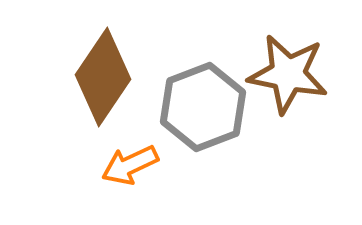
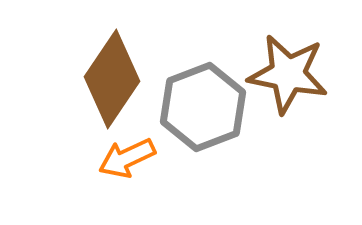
brown diamond: moved 9 px right, 2 px down
orange arrow: moved 3 px left, 7 px up
